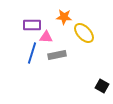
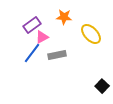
purple rectangle: rotated 36 degrees counterclockwise
yellow ellipse: moved 7 px right, 1 px down
pink triangle: moved 4 px left; rotated 32 degrees counterclockwise
blue line: rotated 20 degrees clockwise
black square: rotated 16 degrees clockwise
